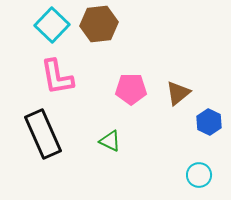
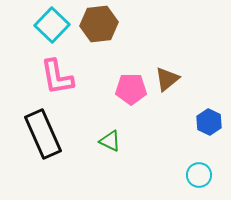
brown triangle: moved 11 px left, 14 px up
